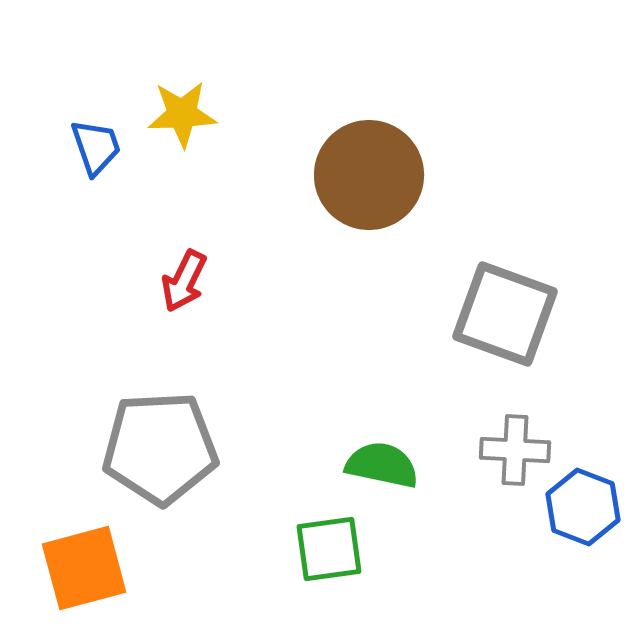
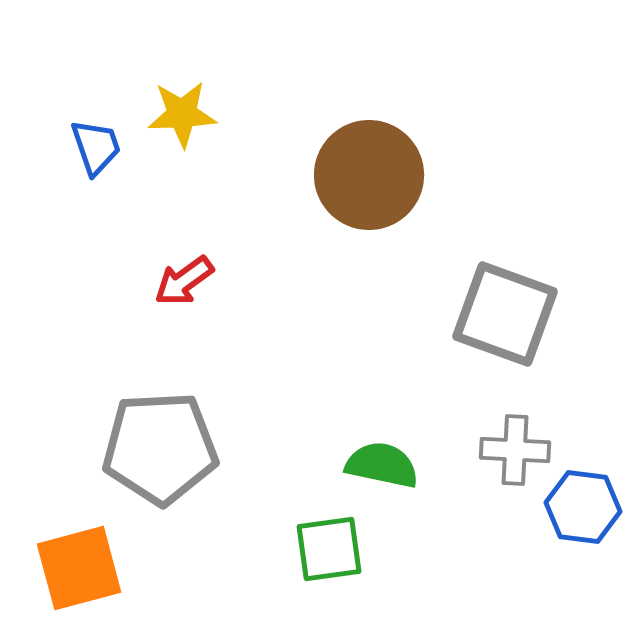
red arrow: rotated 28 degrees clockwise
blue hexagon: rotated 14 degrees counterclockwise
orange square: moved 5 px left
